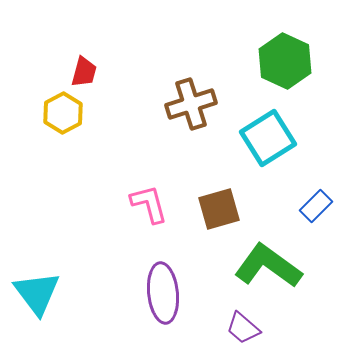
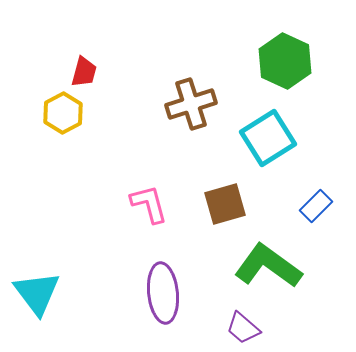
brown square: moved 6 px right, 5 px up
